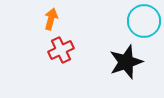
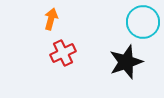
cyan circle: moved 1 px left, 1 px down
red cross: moved 2 px right, 3 px down
